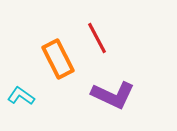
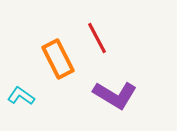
purple L-shape: moved 2 px right; rotated 6 degrees clockwise
